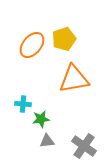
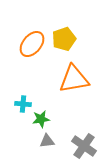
orange ellipse: moved 1 px up
